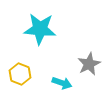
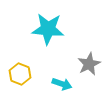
cyan star: moved 8 px right
cyan arrow: moved 1 px down
